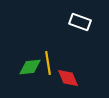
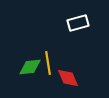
white rectangle: moved 2 px left, 1 px down; rotated 35 degrees counterclockwise
